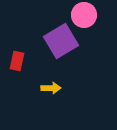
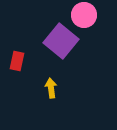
purple square: rotated 20 degrees counterclockwise
yellow arrow: rotated 96 degrees counterclockwise
